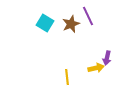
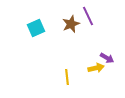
cyan square: moved 9 px left, 5 px down; rotated 36 degrees clockwise
purple arrow: rotated 72 degrees counterclockwise
